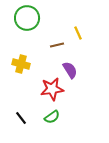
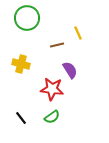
red star: rotated 15 degrees clockwise
